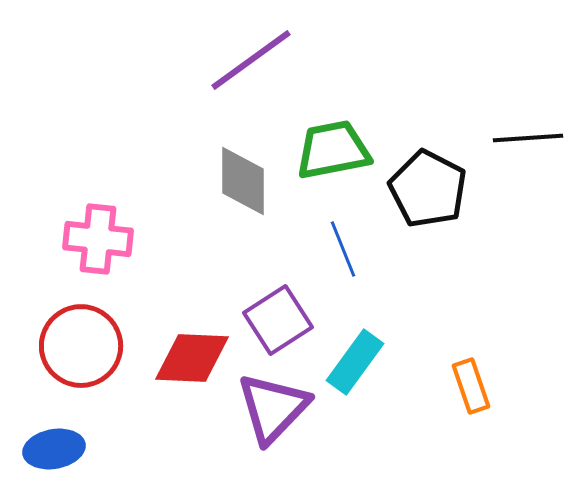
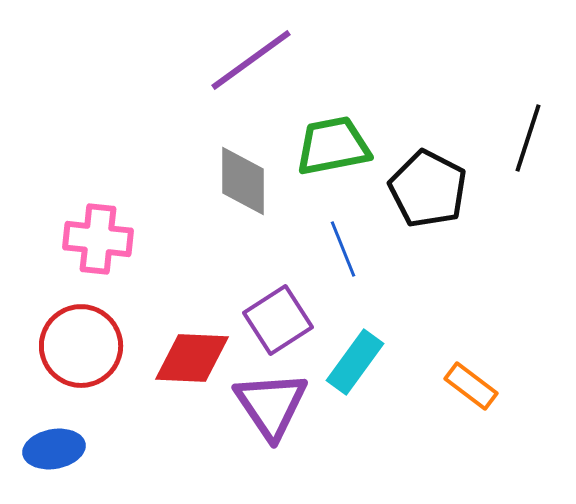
black line: rotated 68 degrees counterclockwise
green trapezoid: moved 4 px up
orange rectangle: rotated 34 degrees counterclockwise
purple triangle: moved 2 px left, 3 px up; rotated 18 degrees counterclockwise
